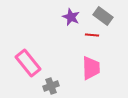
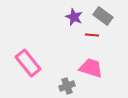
purple star: moved 3 px right
pink trapezoid: rotated 70 degrees counterclockwise
gray cross: moved 16 px right
